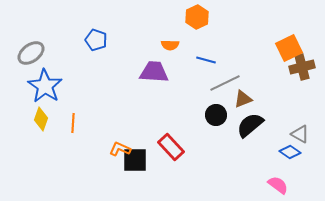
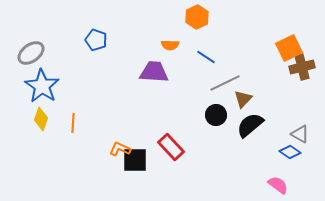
blue line: moved 3 px up; rotated 18 degrees clockwise
blue star: moved 3 px left
brown triangle: rotated 24 degrees counterclockwise
